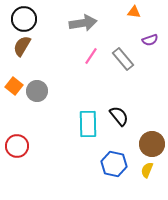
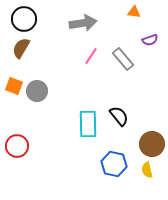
brown semicircle: moved 1 px left, 2 px down
orange square: rotated 18 degrees counterclockwise
yellow semicircle: rotated 35 degrees counterclockwise
